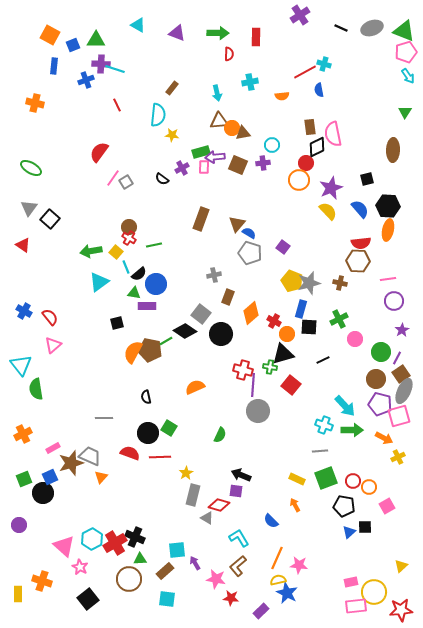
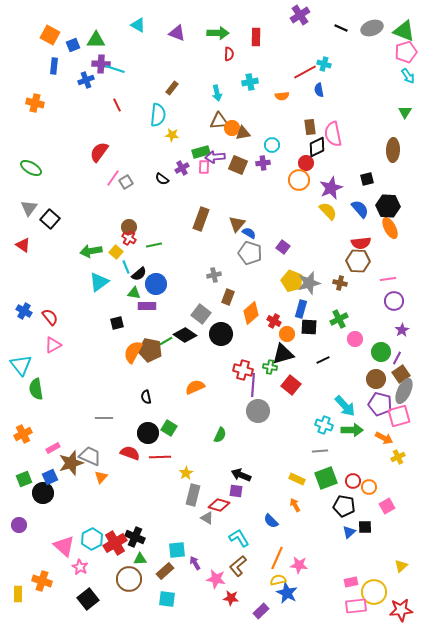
orange ellipse at (388, 230): moved 2 px right, 2 px up; rotated 40 degrees counterclockwise
black diamond at (185, 331): moved 4 px down
pink triangle at (53, 345): rotated 12 degrees clockwise
